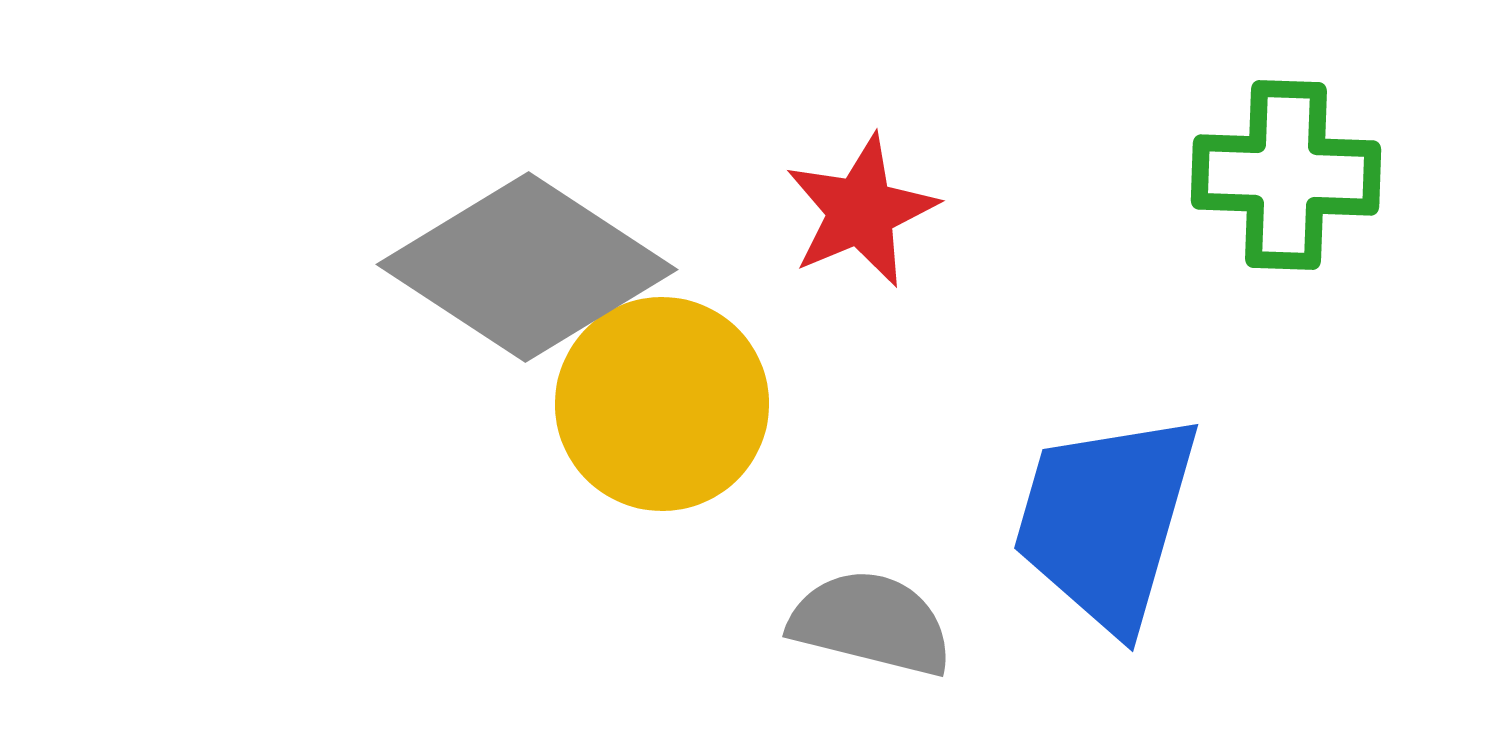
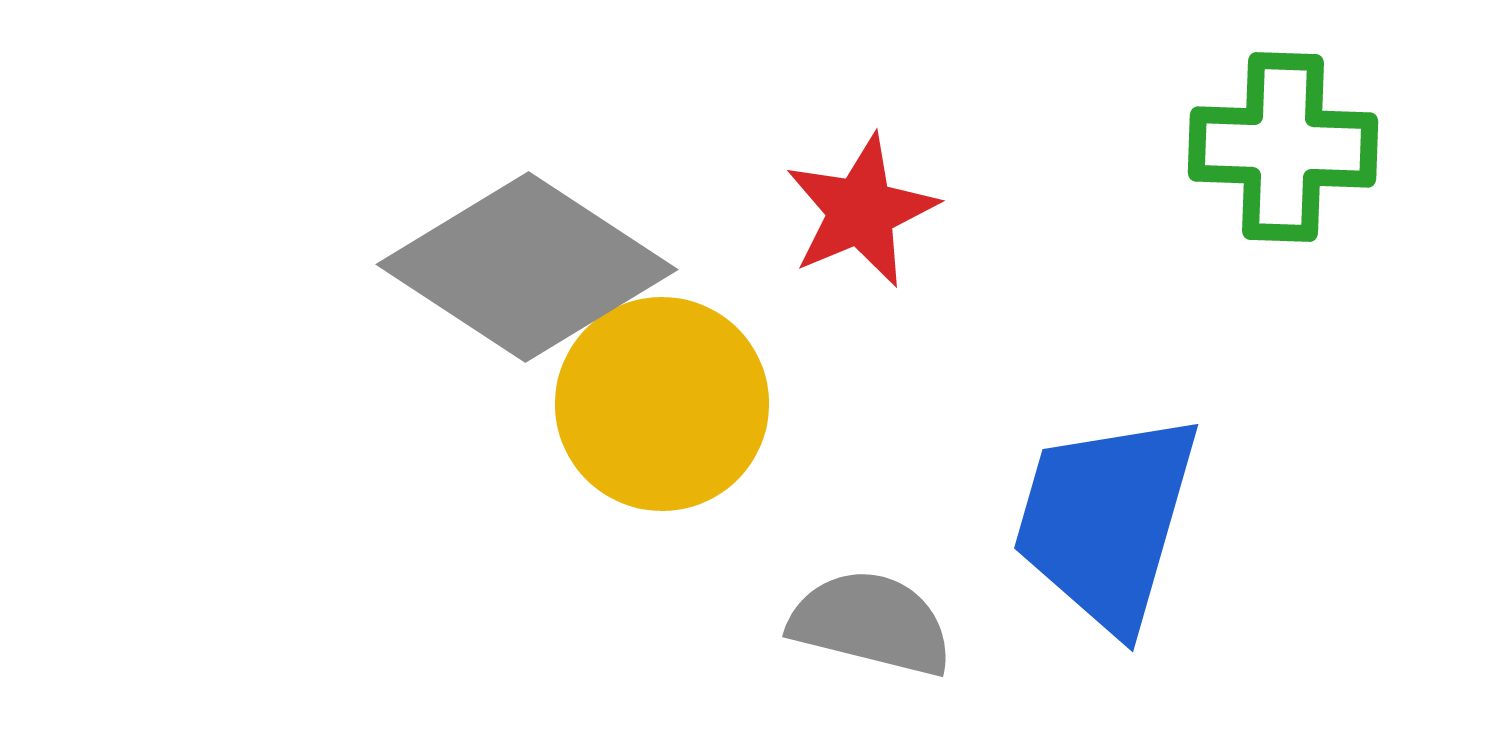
green cross: moved 3 px left, 28 px up
